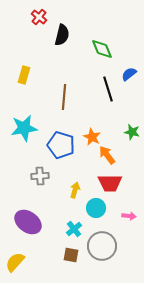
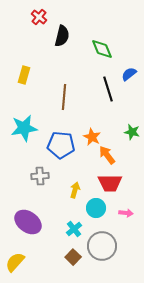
black semicircle: moved 1 px down
blue pentagon: rotated 12 degrees counterclockwise
pink arrow: moved 3 px left, 3 px up
brown square: moved 2 px right, 2 px down; rotated 35 degrees clockwise
